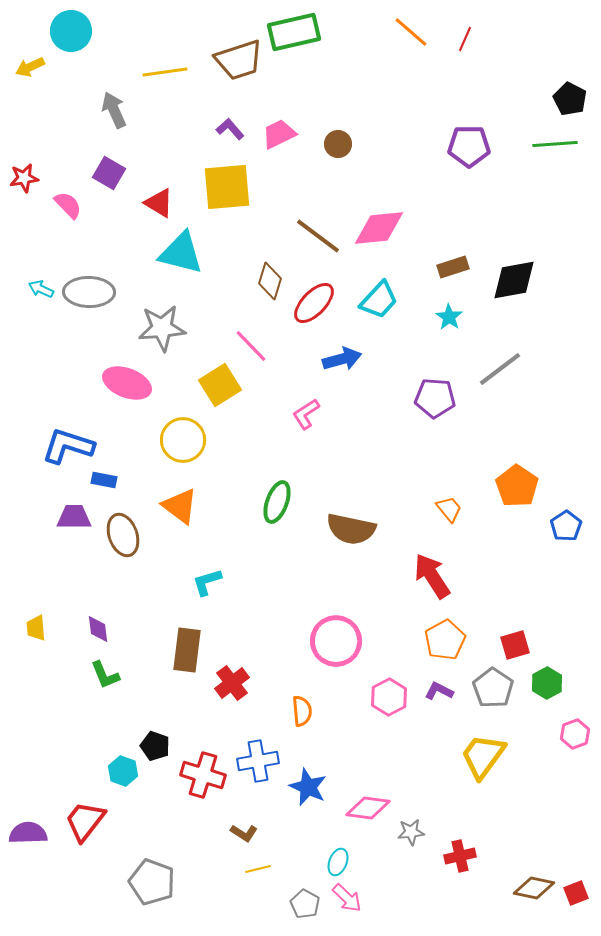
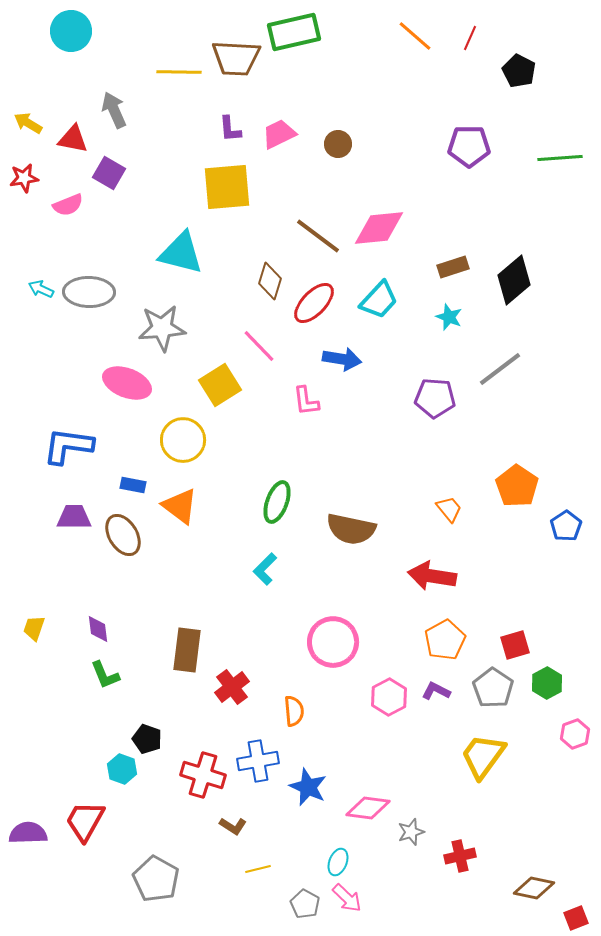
orange line at (411, 32): moved 4 px right, 4 px down
red line at (465, 39): moved 5 px right, 1 px up
brown trapezoid at (239, 60): moved 3 px left, 2 px up; rotated 21 degrees clockwise
yellow arrow at (30, 67): moved 2 px left, 56 px down; rotated 56 degrees clockwise
yellow line at (165, 72): moved 14 px right; rotated 9 degrees clockwise
black pentagon at (570, 99): moved 51 px left, 28 px up
purple L-shape at (230, 129): rotated 144 degrees counterclockwise
green line at (555, 144): moved 5 px right, 14 px down
red triangle at (159, 203): moved 86 px left, 64 px up; rotated 20 degrees counterclockwise
pink semicircle at (68, 205): rotated 112 degrees clockwise
black diamond at (514, 280): rotated 30 degrees counterclockwise
cyan star at (449, 317): rotated 12 degrees counterclockwise
pink line at (251, 346): moved 8 px right
blue arrow at (342, 359): rotated 24 degrees clockwise
pink L-shape at (306, 414): moved 13 px up; rotated 64 degrees counterclockwise
blue L-shape at (68, 446): rotated 10 degrees counterclockwise
blue rectangle at (104, 480): moved 29 px right, 5 px down
brown ellipse at (123, 535): rotated 12 degrees counterclockwise
red arrow at (432, 576): rotated 48 degrees counterclockwise
cyan L-shape at (207, 582): moved 58 px right, 13 px up; rotated 28 degrees counterclockwise
yellow trapezoid at (36, 628): moved 2 px left; rotated 24 degrees clockwise
pink circle at (336, 641): moved 3 px left, 1 px down
red cross at (232, 683): moved 4 px down
purple L-shape at (439, 691): moved 3 px left
orange semicircle at (302, 711): moved 8 px left
black pentagon at (155, 746): moved 8 px left, 7 px up
cyan hexagon at (123, 771): moved 1 px left, 2 px up
red trapezoid at (85, 821): rotated 9 degrees counterclockwise
gray star at (411, 832): rotated 12 degrees counterclockwise
brown L-shape at (244, 833): moved 11 px left, 7 px up
gray pentagon at (152, 882): moved 4 px right, 3 px up; rotated 9 degrees clockwise
red square at (576, 893): moved 25 px down
